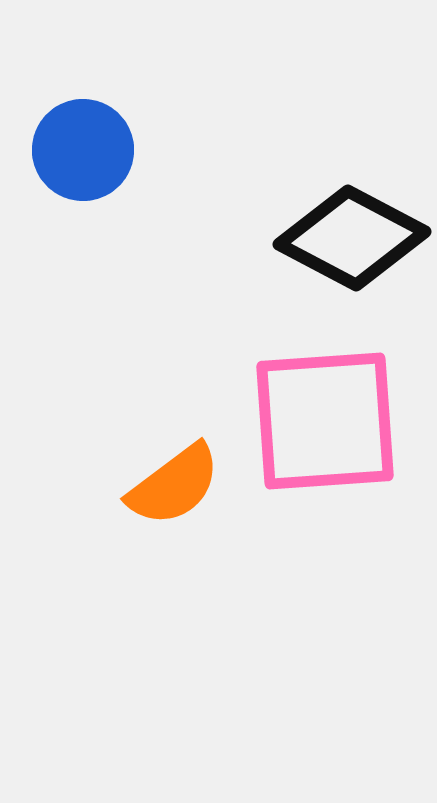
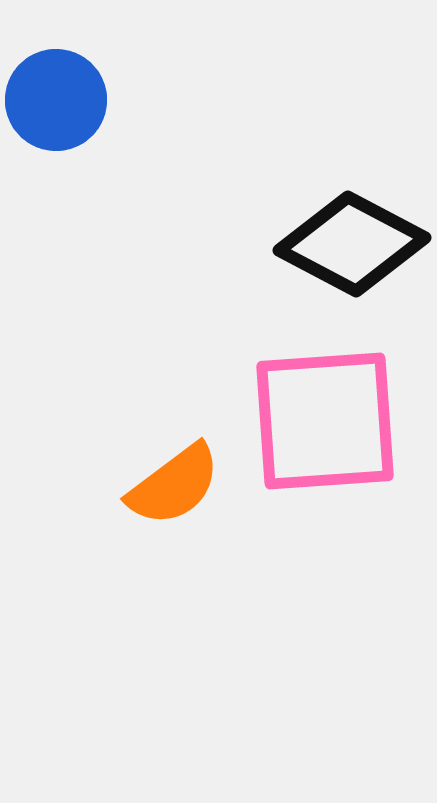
blue circle: moved 27 px left, 50 px up
black diamond: moved 6 px down
